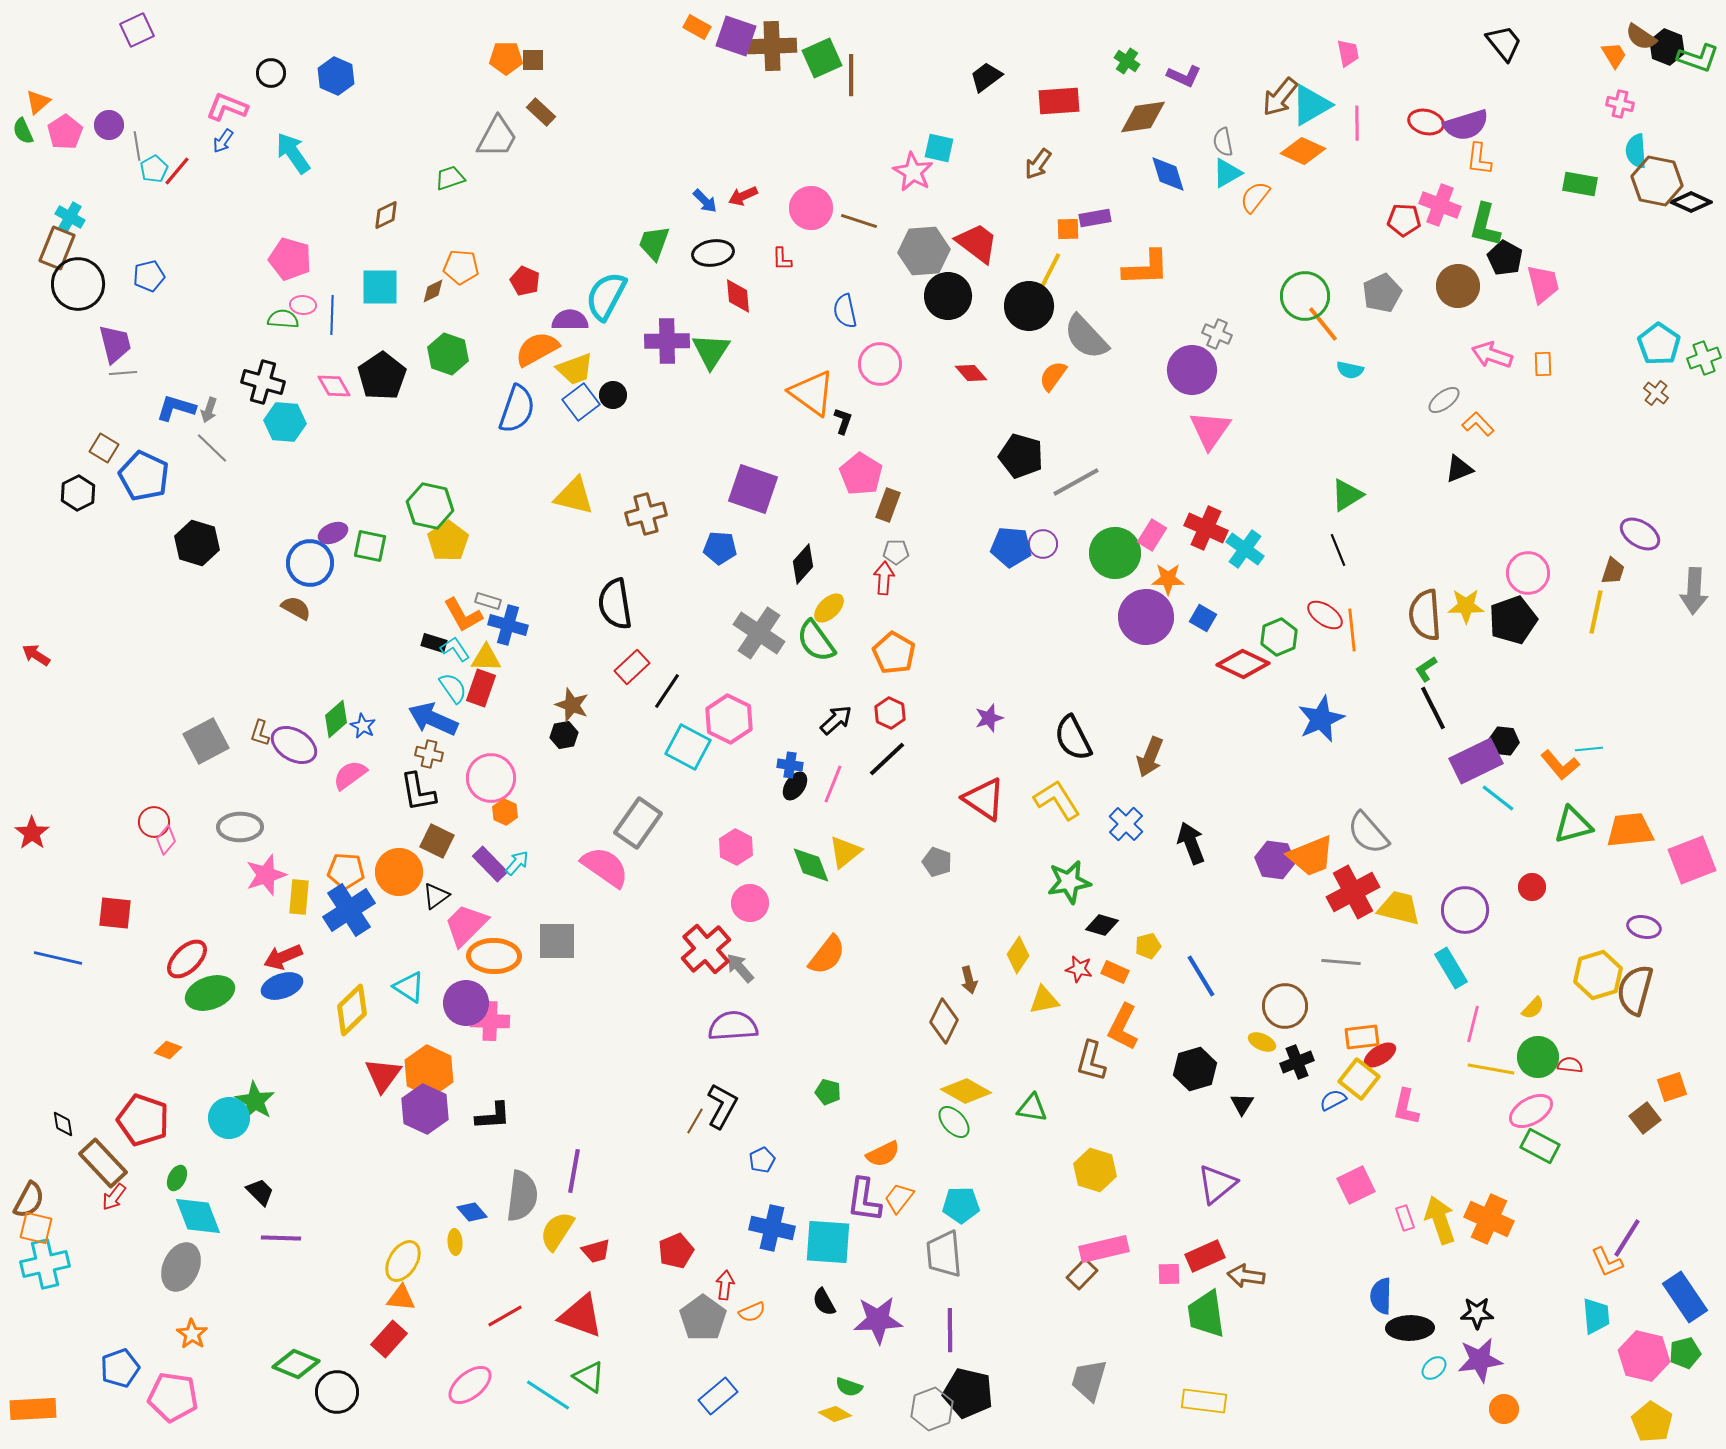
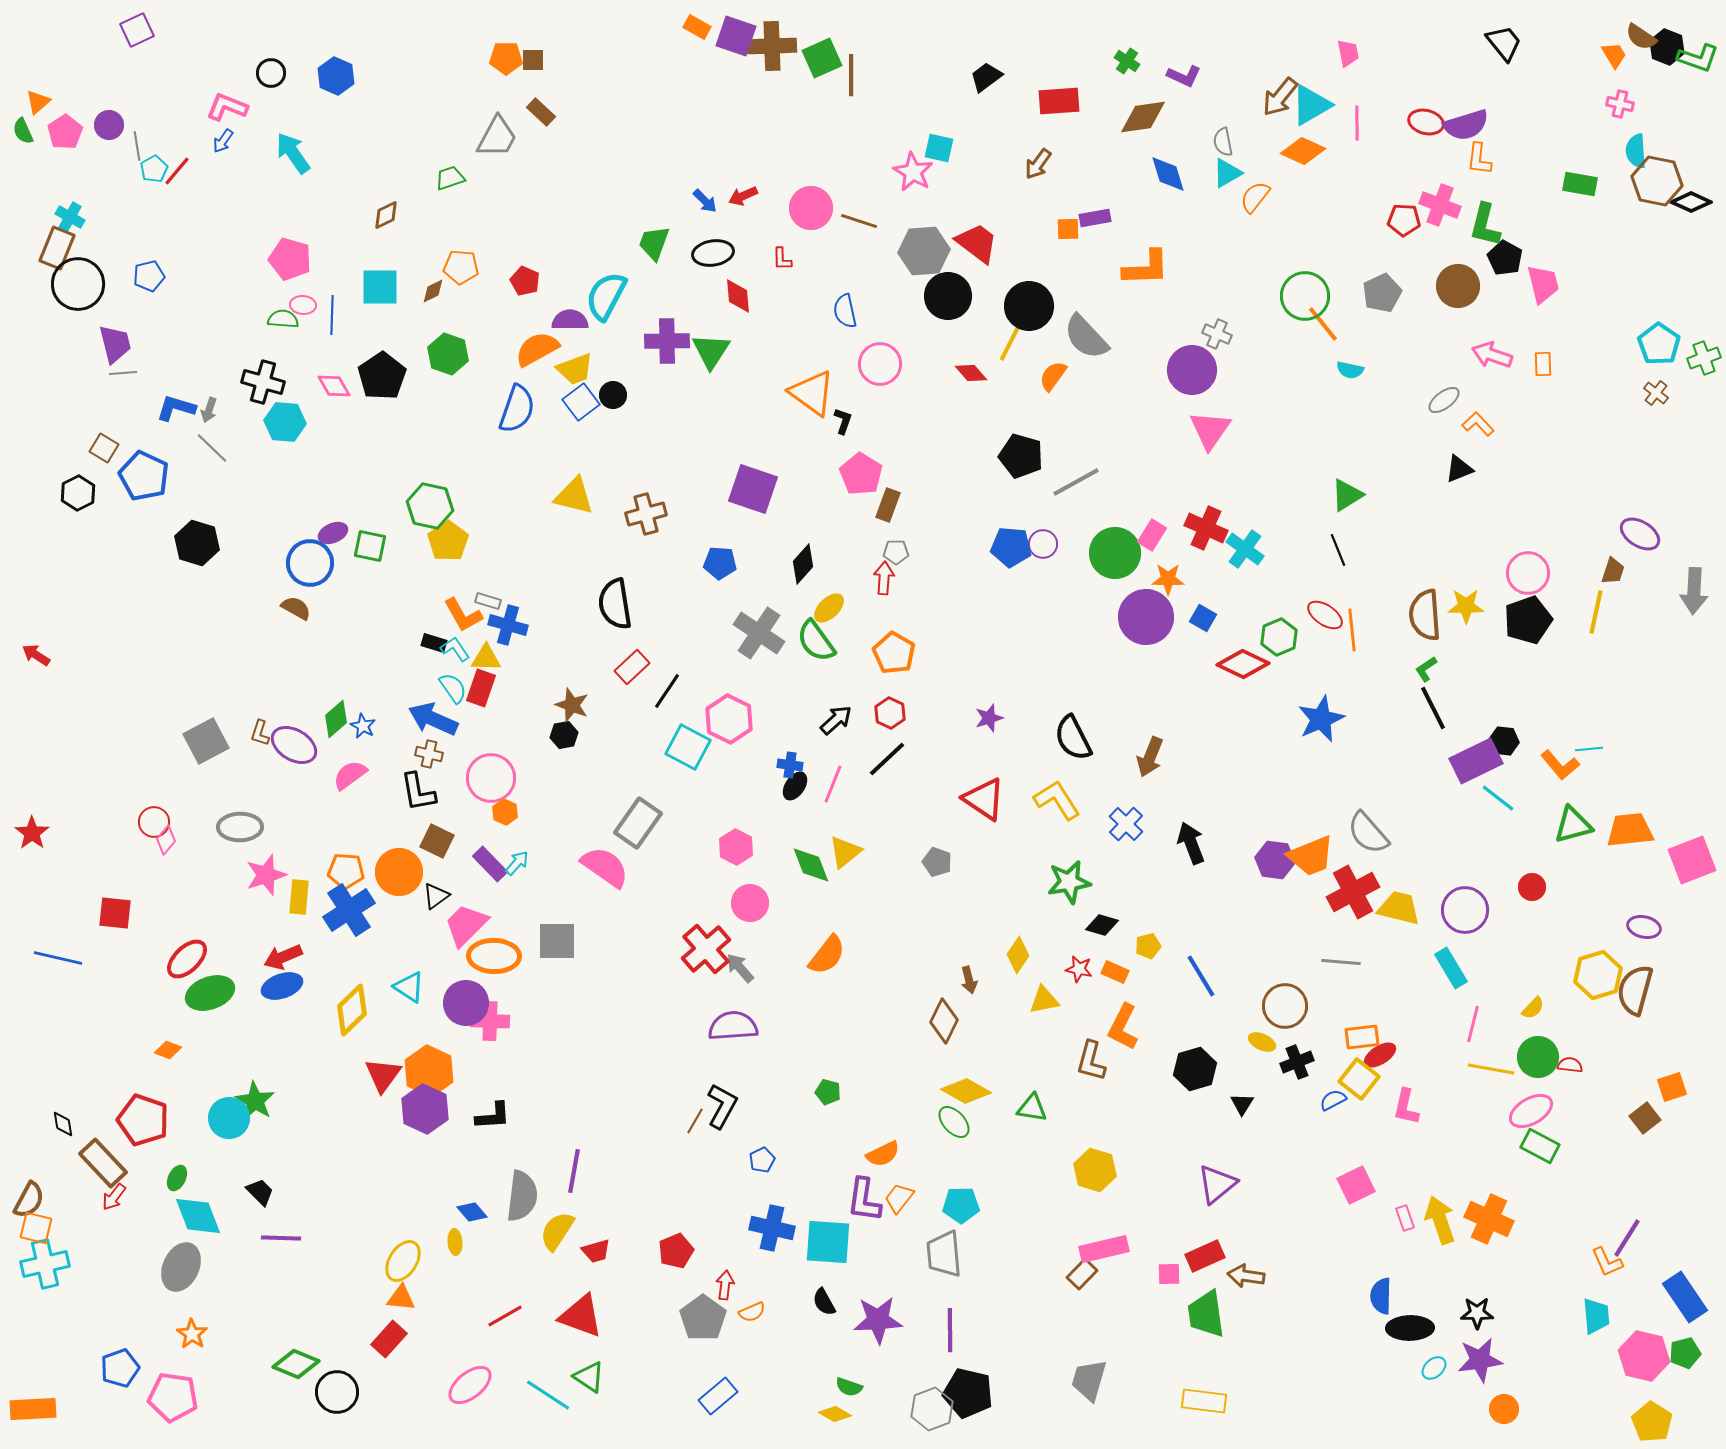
yellow line at (1050, 271): moved 40 px left, 72 px down
blue pentagon at (720, 548): moved 15 px down
black pentagon at (1513, 620): moved 15 px right
